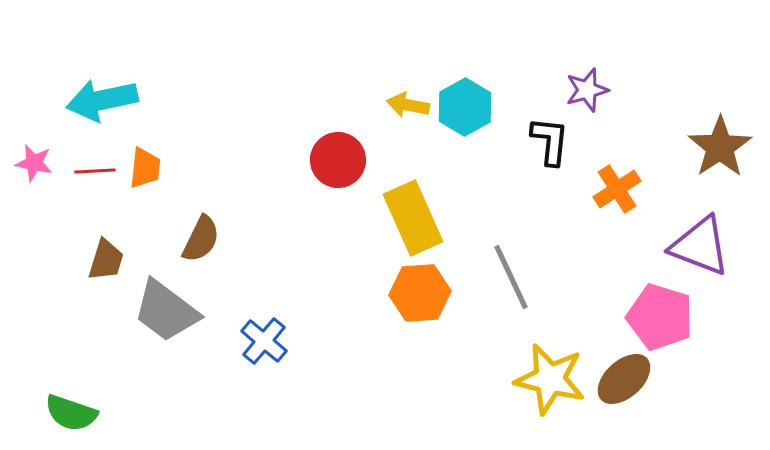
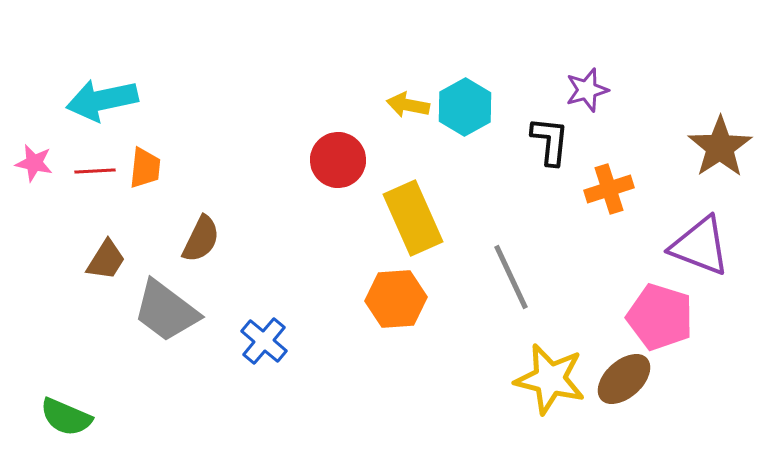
orange cross: moved 8 px left; rotated 15 degrees clockwise
brown trapezoid: rotated 15 degrees clockwise
orange hexagon: moved 24 px left, 6 px down
green semicircle: moved 5 px left, 4 px down; rotated 4 degrees clockwise
